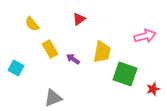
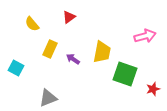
red triangle: moved 10 px left, 2 px up
yellow rectangle: rotated 54 degrees clockwise
gray triangle: moved 5 px left
